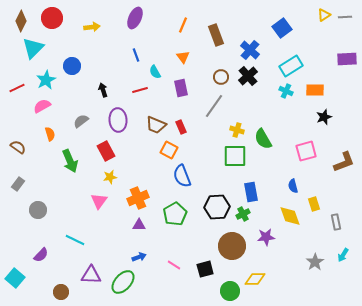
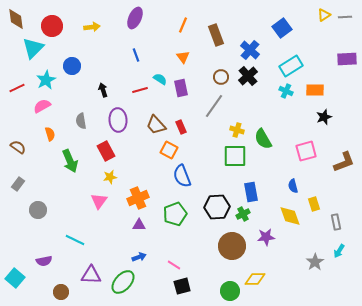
red circle at (52, 18): moved 8 px down
brown diamond at (21, 21): moved 5 px left, 2 px up; rotated 35 degrees counterclockwise
cyan semicircle at (155, 72): moved 5 px right, 7 px down; rotated 152 degrees clockwise
gray semicircle at (81, 121): rotated 63 degrees counterclockwise
brown trapezoid at (156, 125): rotated 25 degrees clockwise
green pentagon at (175, 214): rotated 10 degrees clockwise
purple semicircle at (41, 255): moved 3 px right, 6 px down; rotated 35 degrees clockwise
cyan arrow at (343, 255): moved 4 px left, 4 px up
black square at (205, 269): moved 23 px left, 17 px down
